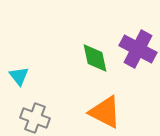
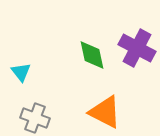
purple cross: moved 1 px left, 1 px up
green diamond: moved 3 px left, 3 px up
cyan triangle: moved 2 px right, 4 px up
